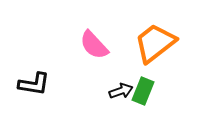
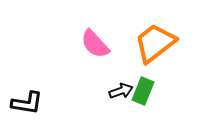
pink semicircle: moved 1 px right, 1 px up
black L-shape: moved 7 px left, 19 px down
